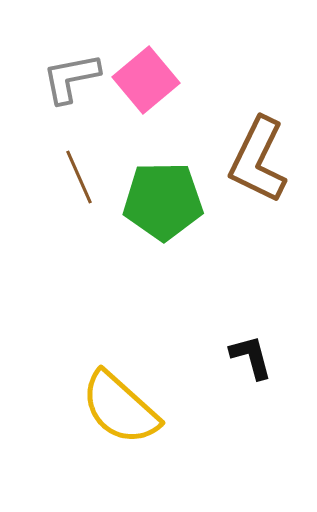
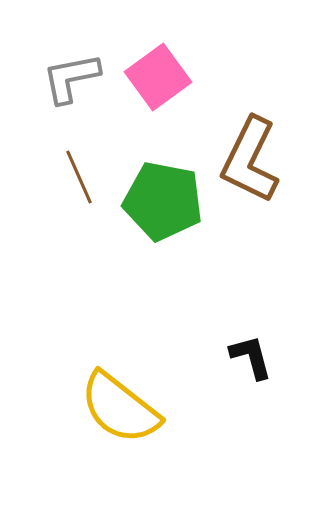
pink square: moved 12 px right, 3 px up; rotated 4 degrees clockwise
brown L-shape: moved 8 px left
green pentagon: rotated 12 degrees clockwise
yellow semicircle: rotated 4 degrees counterclockwise
